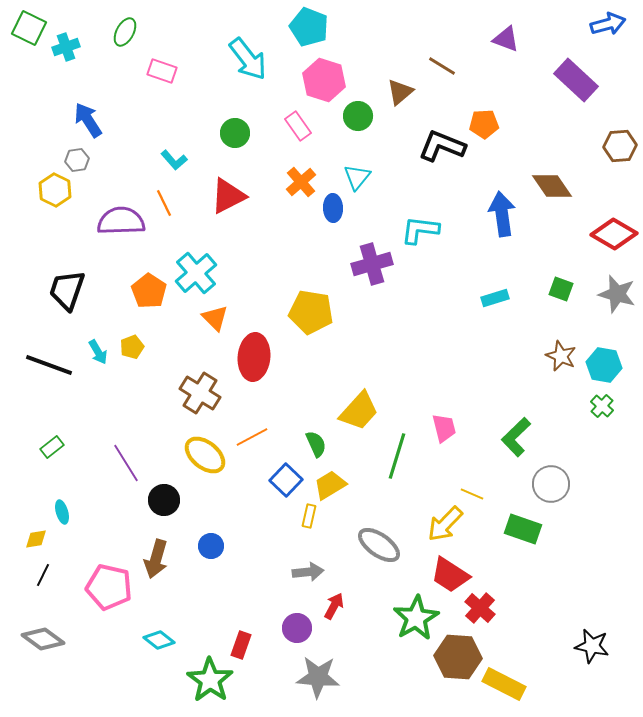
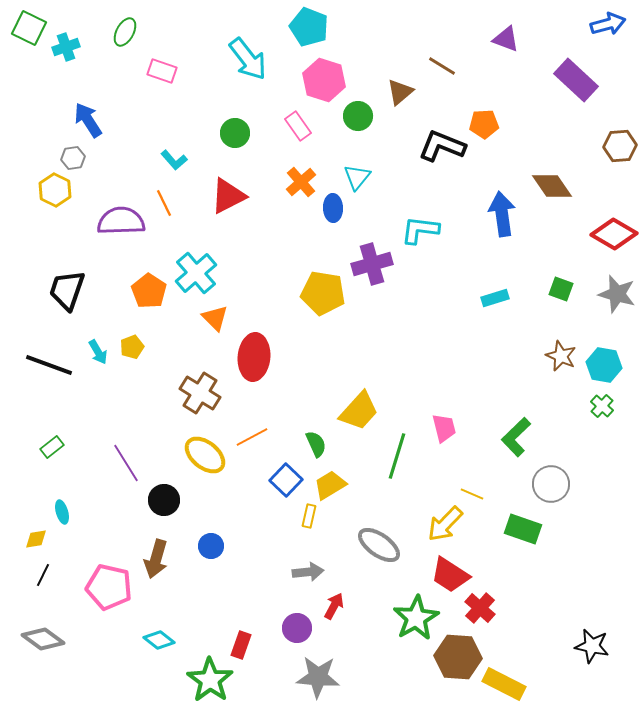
gray hexagon at (77, 160): moved 4 px left, 2 px up
yellow pentagon at (311, 312): moved 12 px right, 19 px up
